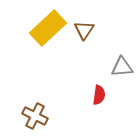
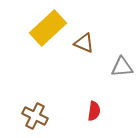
brown triangle: moved 13 px down; rotated 40 degrees counterclockwise
red semicircle: moved 5 px left, 16 px down
